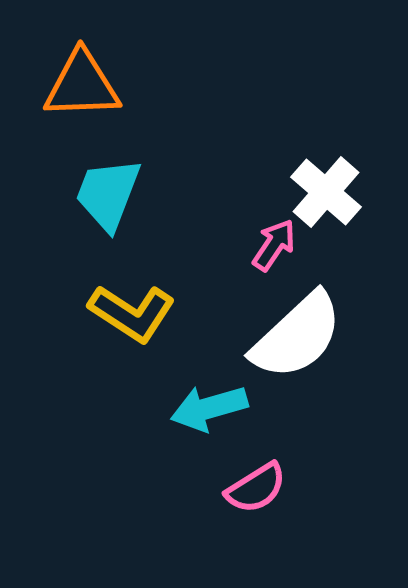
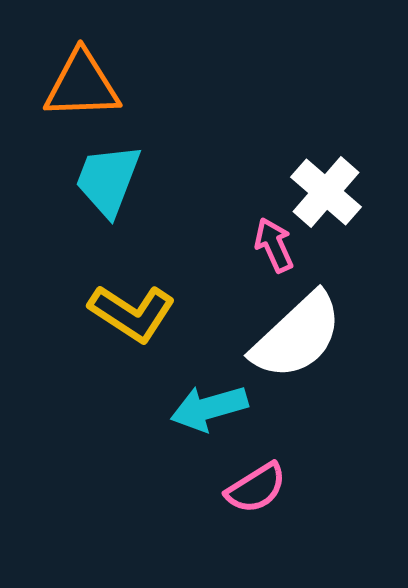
cyan trapezoid: moved 14 px up
pink arrow: rotated 58 degrees counterclockwise
